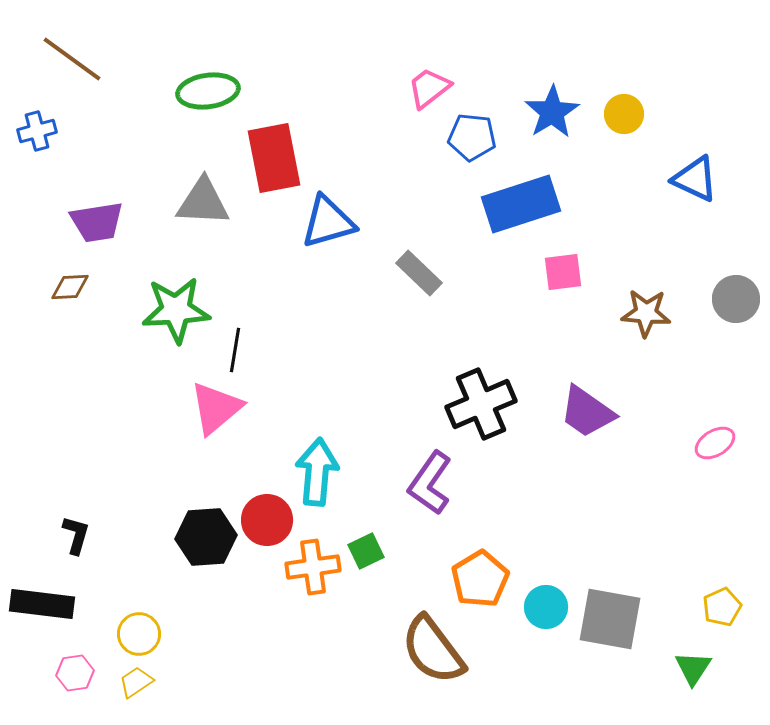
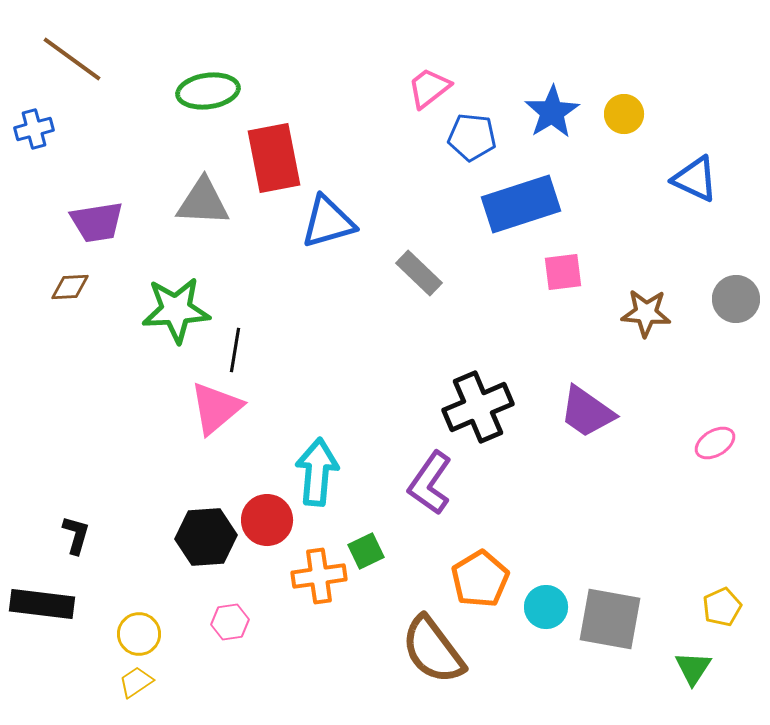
blue cross at (37, 131): moved 3 px left, 2 px up
black cross at (481, 404): moved 3 px left, 3 px down
orange cross at (313, 567): moved 6 px right, 9 px down
pink hexagon at (75, 673): moved 155 px right, 51 px up
